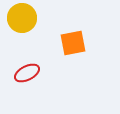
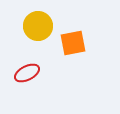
yellow circle: moved 16 px right, 8 px down
